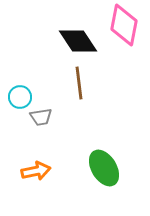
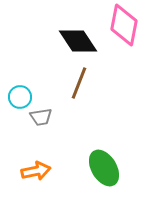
brown line: rotated 28 degrees clockwise
